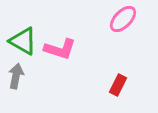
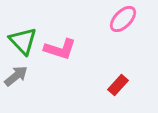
green triangle: rotated 16 degrees clockwise
gray arrow: rotated 40 degrees clockwise
red rectangle: rotated 15 degrees clockwise
